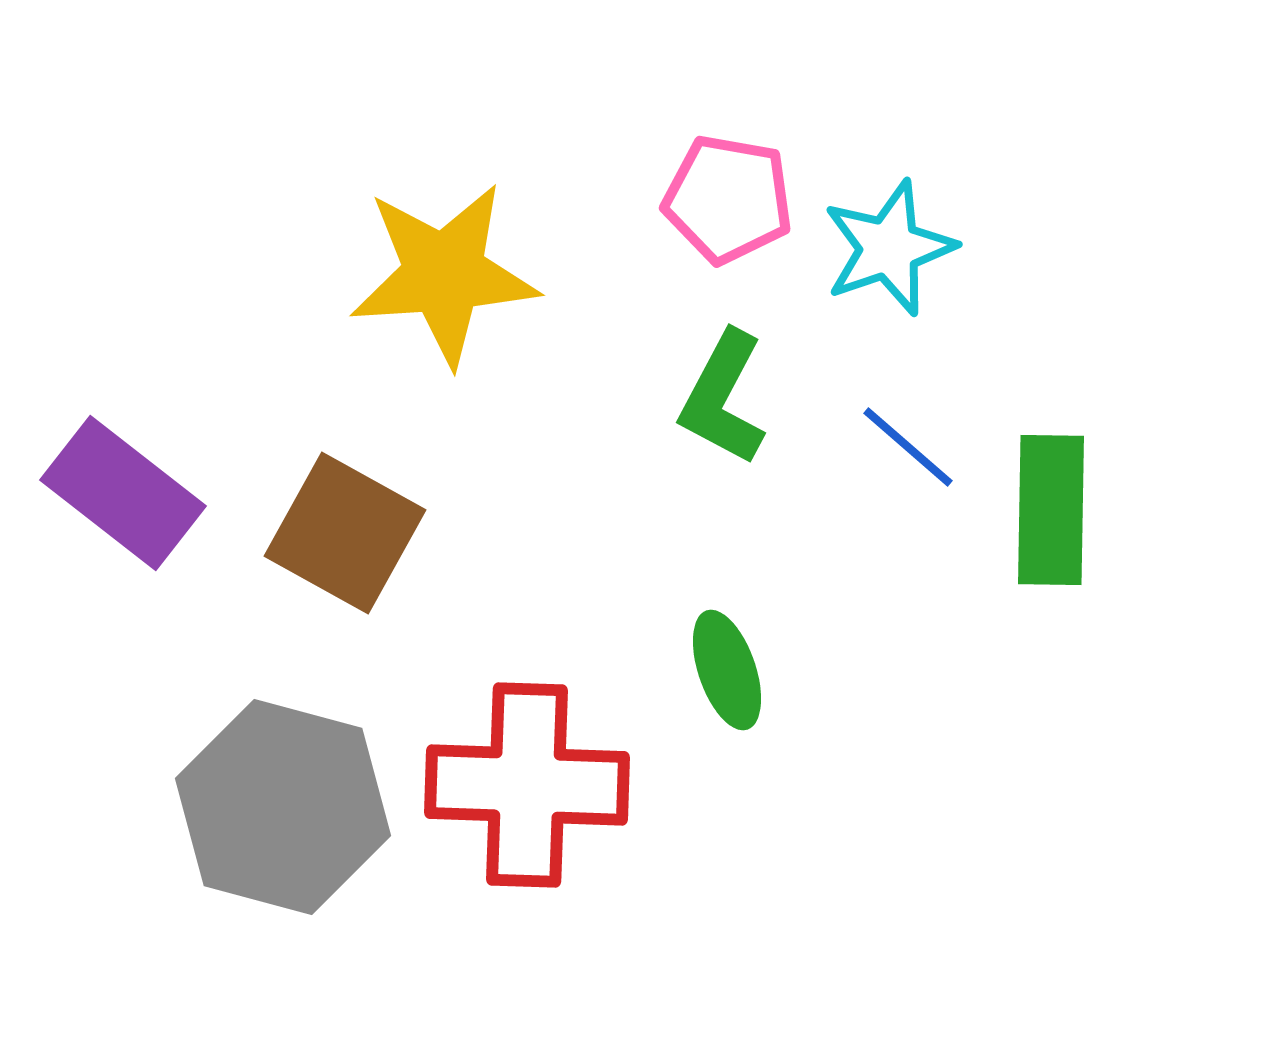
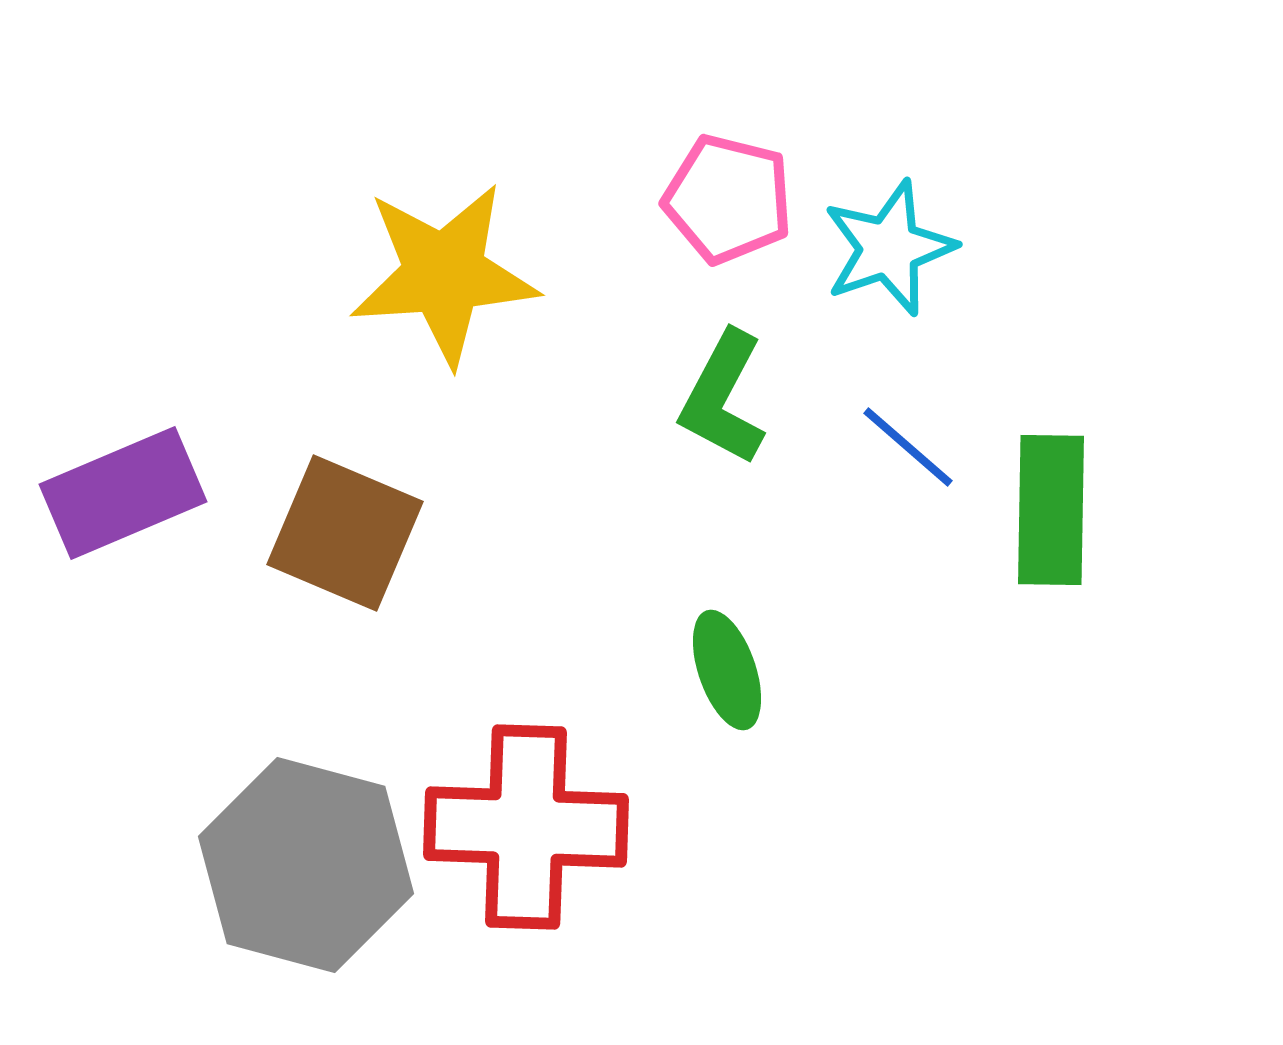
pink pentagon: rotated 4 degrees clockwise
purple rectangle: rotated 61 degrees counterclockwise
brown square: rotated 6 degrees counterclockwise
red cross: moved 1 px left, 42 px down
gray hexagon: moved 23 px right, 58 px down
